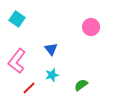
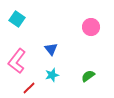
green semicircle: moved 7 px right, 9 px up
